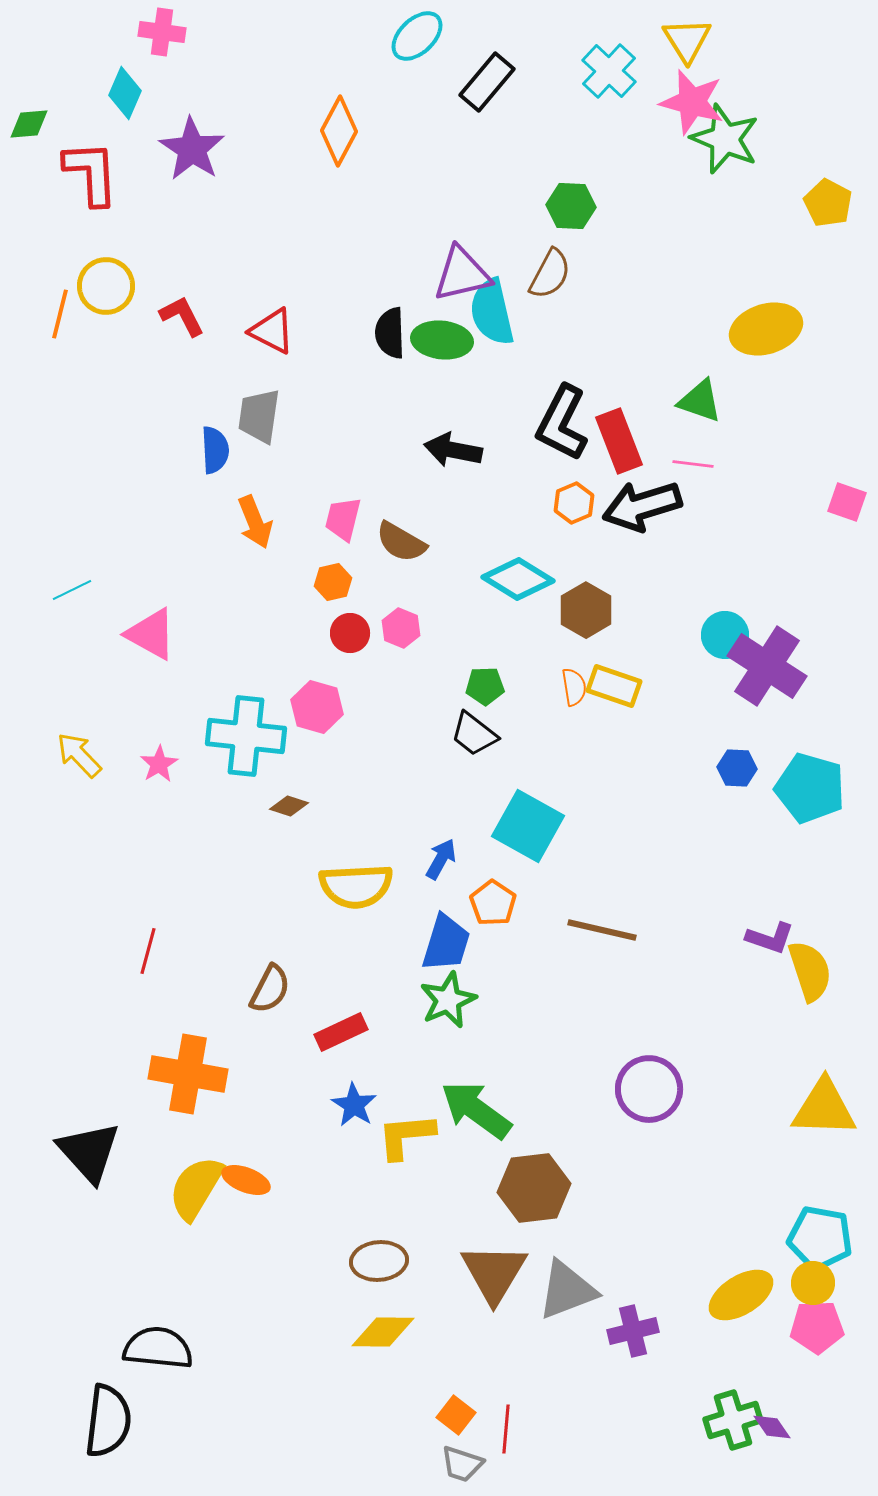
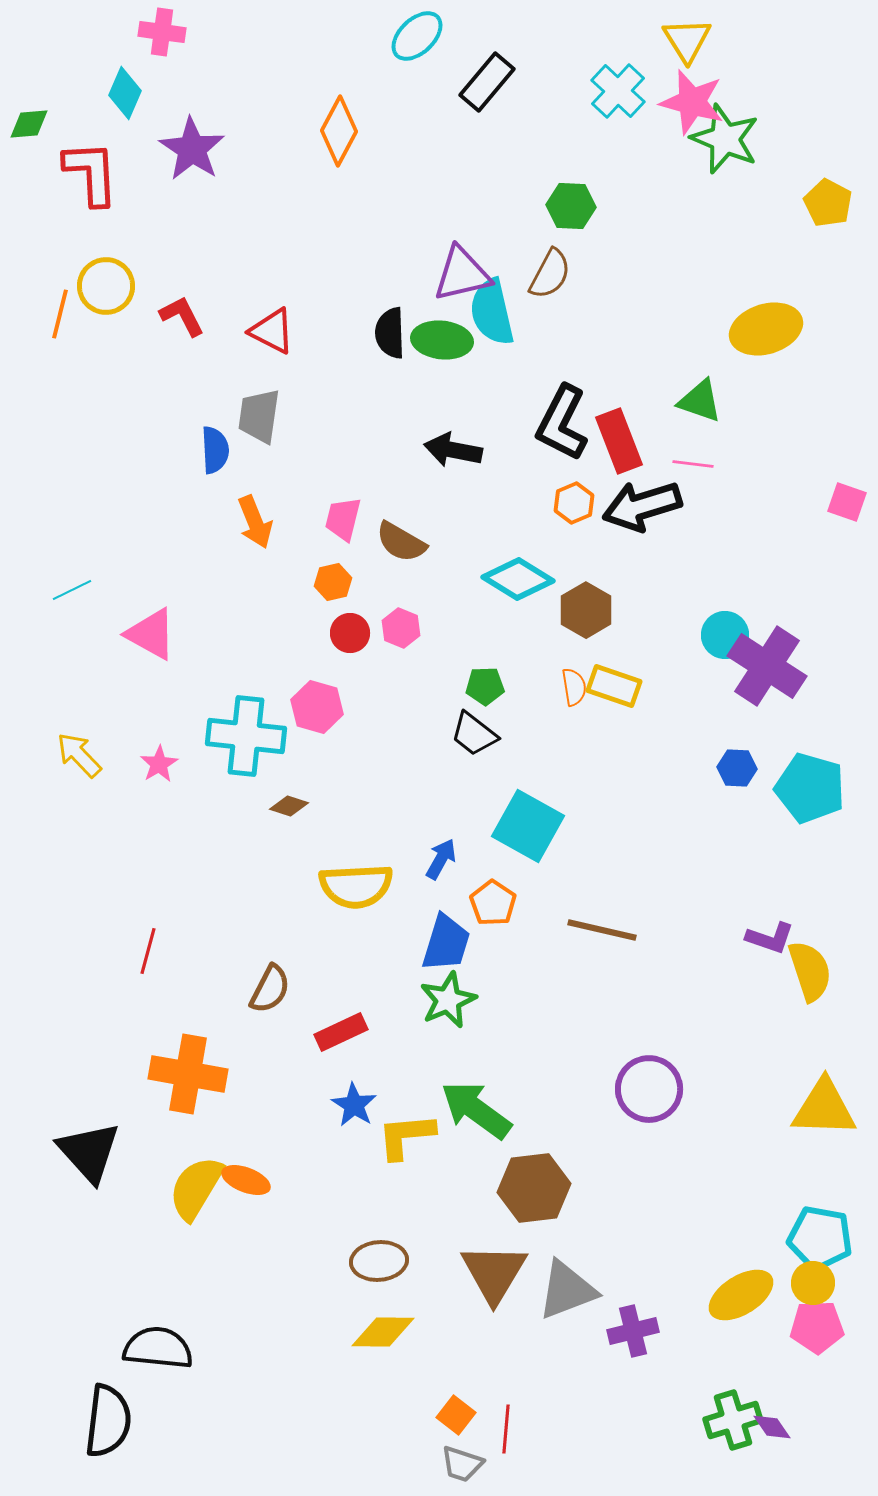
cyan cross at (609, 71): moved 9 px right, 20 px down
